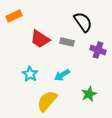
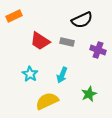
black semicircle: moved 1 px left, 2 px up; rotated 100 degrees clockwise
red trapezoid: moved 2 px down
cyan arrow: rotated 35 degrees counterclockwise
yellow semicircle: rotated 25 degrees clockwise
